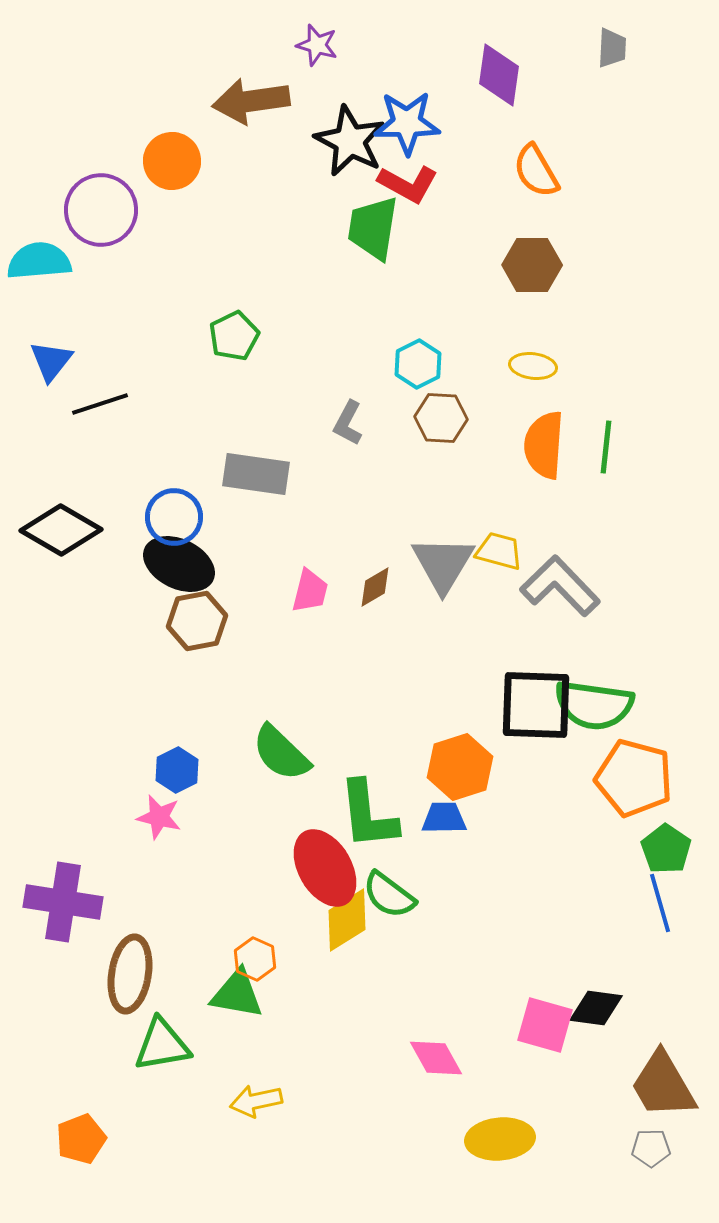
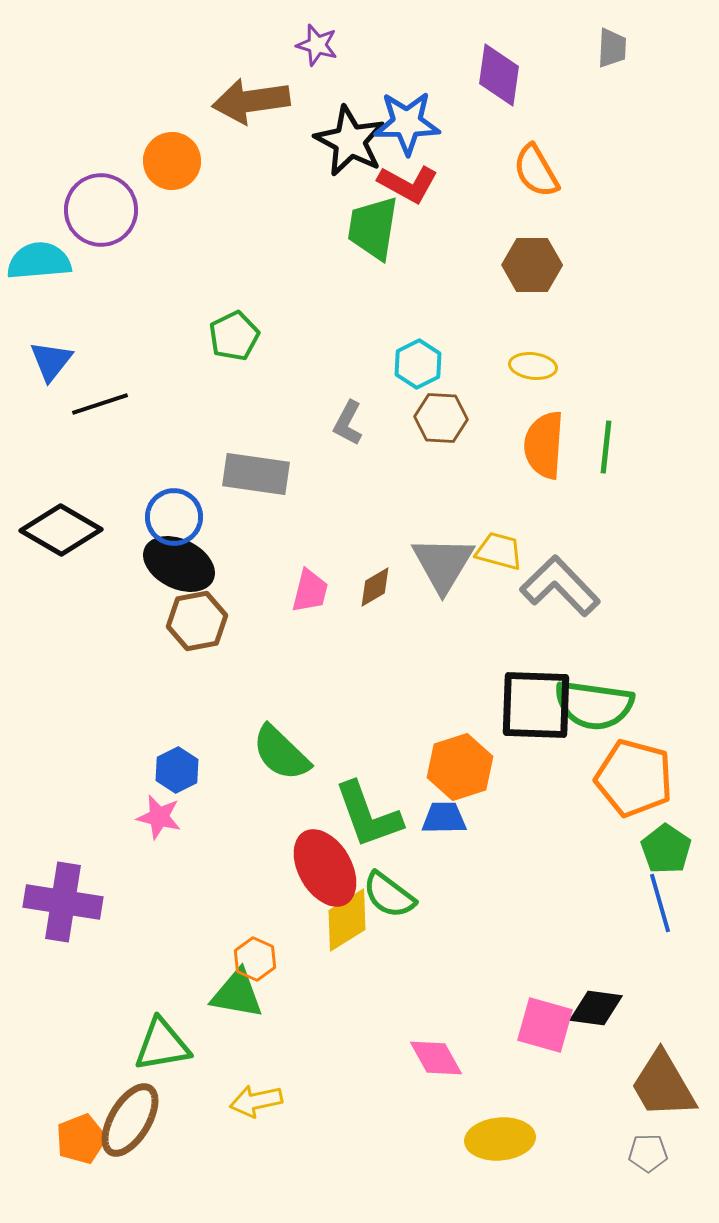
green L-shape at (368, 815): rotated 14 degrees counterclockwise
brown ellipse at (130, 974): moved 146 px down; rotated 22 degrees clockwise
gray pentagon at (651, 1148): moved 3 px left, 5 px down
